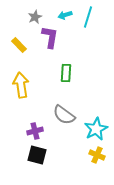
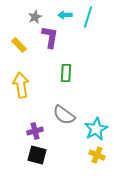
cyan arrow: rotated 16 degrees clockwise
